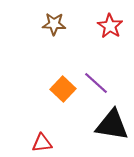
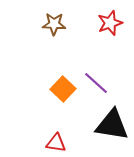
red star: moved 3 px up; rotated 20 degrees clockwise
red triangle: moved 14 px right; rotated 15 degrees clockwise
